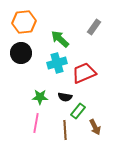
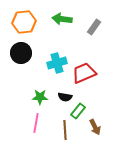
green arrow: moved 2 px right, 20 px up; rotated 36 degrees counterclockwise
